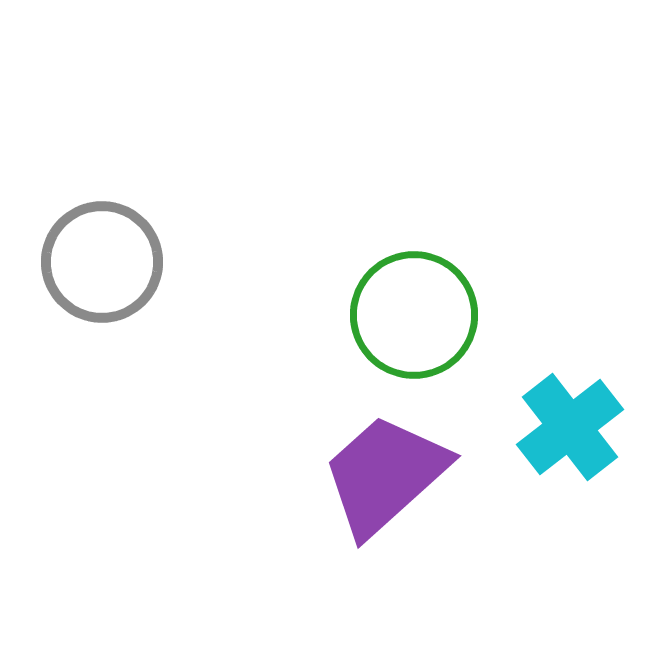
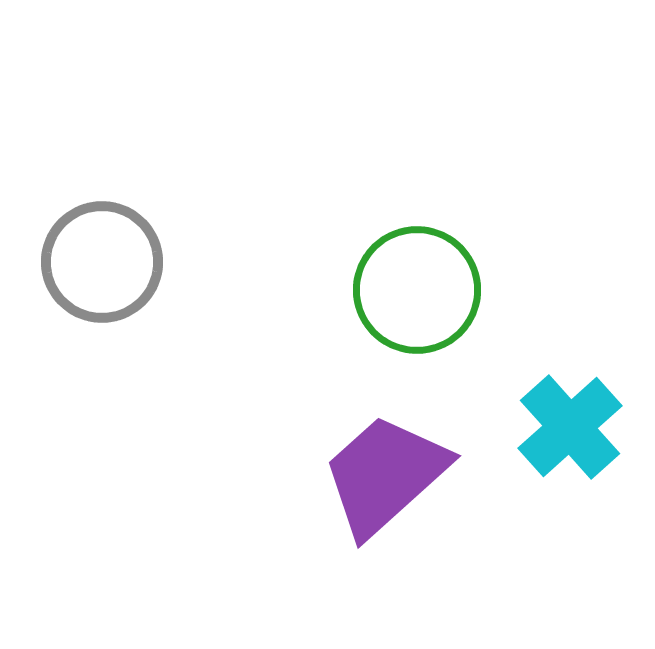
green circle: moved 3 px right, 25 px up
cyan cross: rotated 4 degrees counterclockwise
